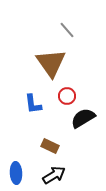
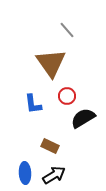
blue ellipse: moved 9 px right
